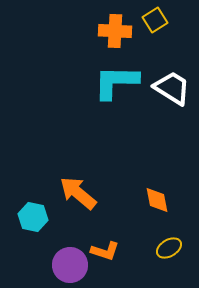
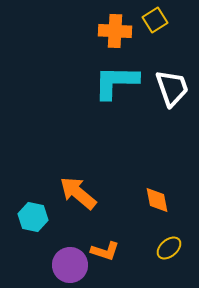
white trapezoid: rotated 39 degrees clockwise
yellow ellipse: rotated 10 degrees counterclockwise
